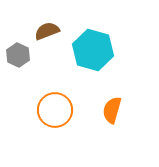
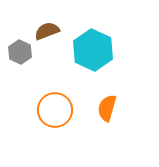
cyan hexagon: rotated 9 degrees clockwise
gray hexagon: moved 2 px right, 3 px up
orange semicircle: moved 5 px left, 2 px up
